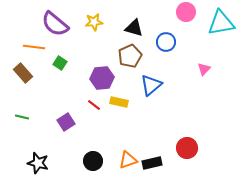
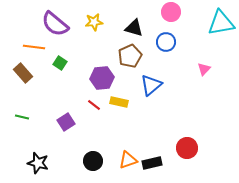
pink circle: moved 15 px left
